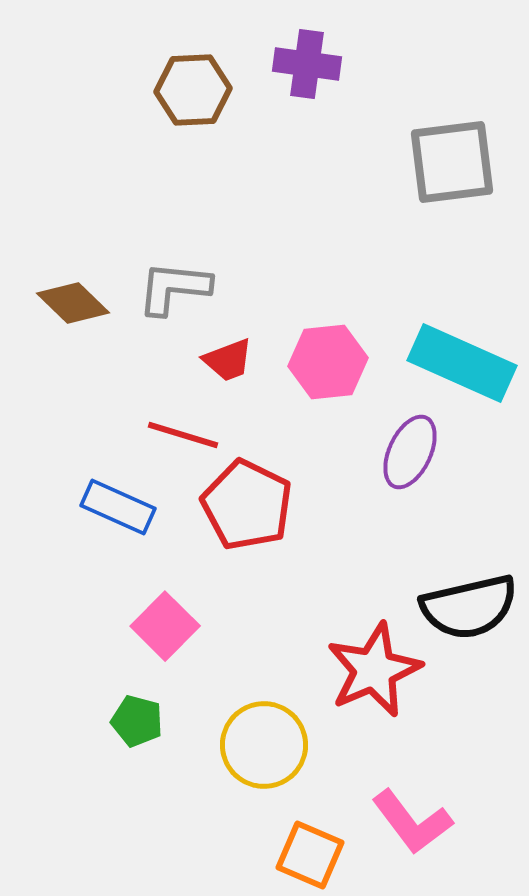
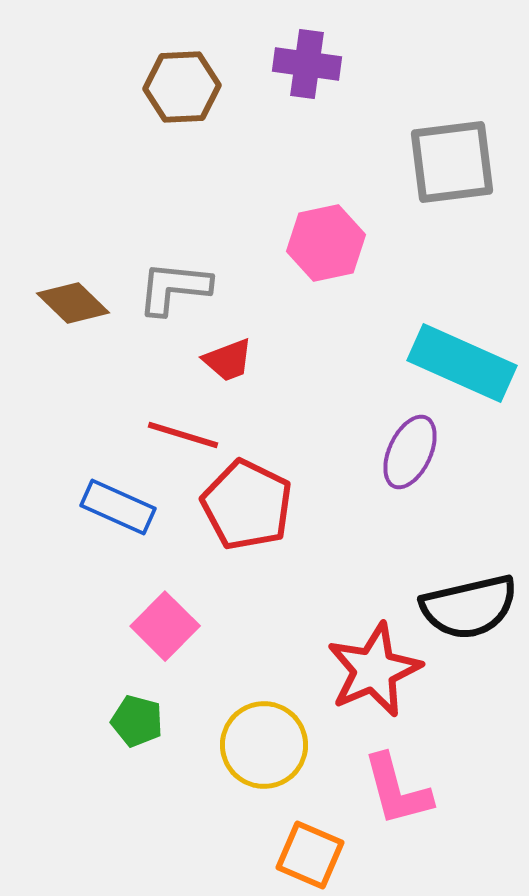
brown hexagon: moved 11 px left, 3 px up
pink hexagon: moved 2 px left, 119 px up; rotated 6 degrees counterclockwise
pink L-shape: moved 15 px left, 32 px up; rotated 22 degrees clockwise
